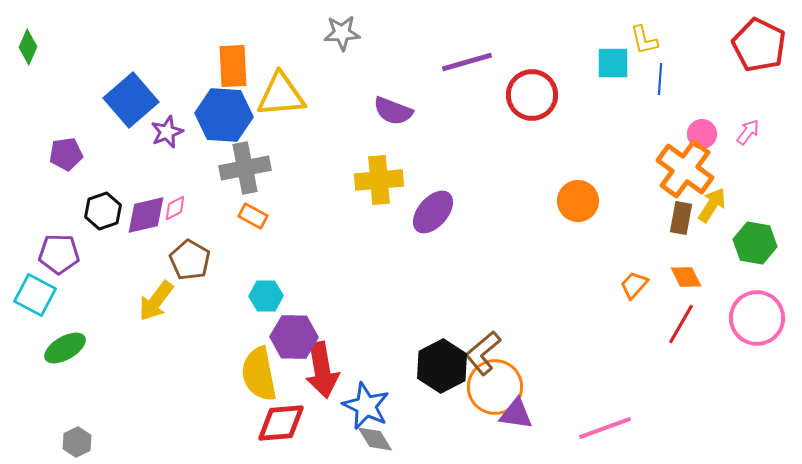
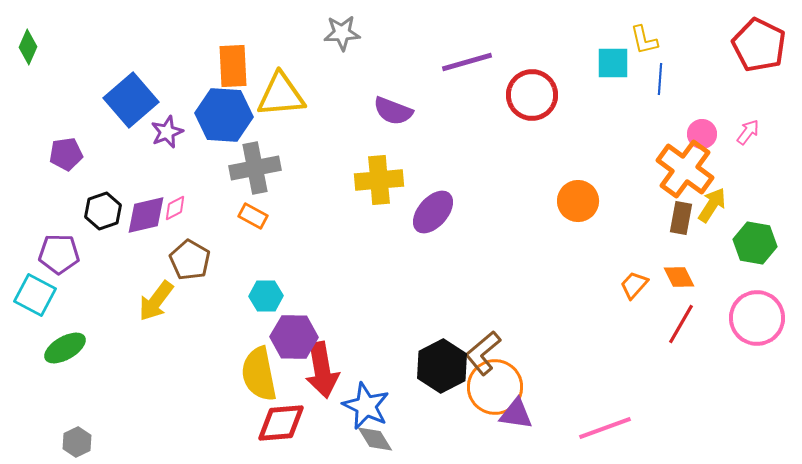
gray cross at (245, 168): moved 10 px right
orange diamond at (686, 277): moved 7 px left
